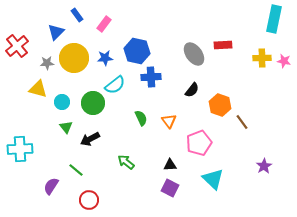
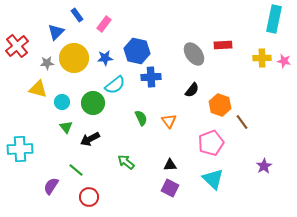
pink pentagon: moved 12 px right
red circle: moved 3 px up
